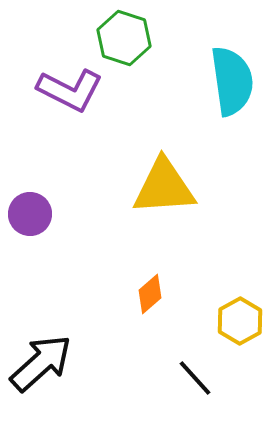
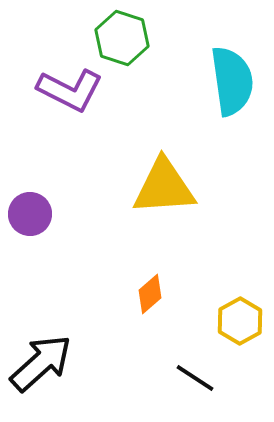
green hexagon: moved 2 px left
black line: rotated 15 degrees counterclockwise
